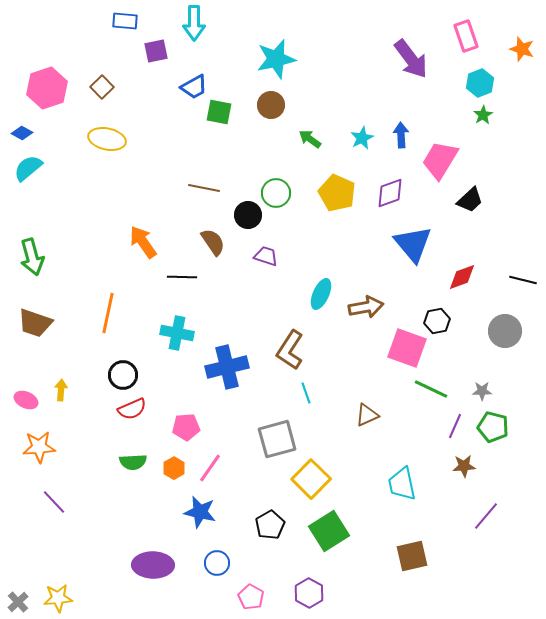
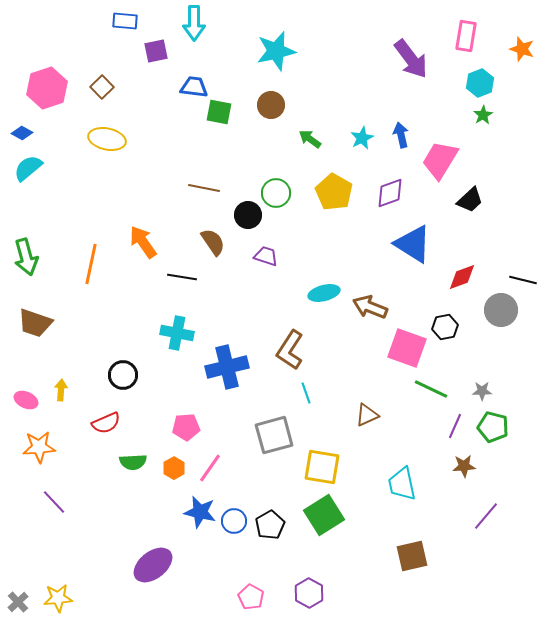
pink rectangle at (466, 36): rotated 28 degrees clockwise
cyan star at (276, 59): moved 8 px up
blue trapezoid at (194, 87): rotated 144 degrees counterclockwise
blue arrow at (401, 135): rotated 10 degrees counterclockwise
yellow pentagon at (337, 193): moved 3 px left, 1 px up; rotated 6 degrees clockwise
blue triangle at (413, 244): rotated 18 degrees counterclockwise
green arrow at (32, 257): moved 6 px left
black line at (182, 277): rotated 8 degrees clockwise
cyan ellipse at (321, 294): moved 3 px right, 1 px up; rotated 52 degrees clockwise
brown arrow at (366, 307): moved 4 px right; rotated 148 degrees counterclockwise
orange line at (108, 313): moved 17 px left, 49 px up
black hexagon at (437, 321): moved 8 px right, 6 px down
gray circle at (505, 331): moved 4 px left, 21 px up
red semicircle at (132, 409): moved 26 px left, 14 px down
gray square at (277, 439): moved 3 px left, 4 px up
yellow square at (311, 479): moved 11 px right, 12 px up; rotated 36 degrees counterclockwise
green square at (329, 531): moved 5 px left, 16 px up
blue circle at (217, 563): moved 17 px right, 42 px up
purple ellipse at (153, 565): rotated 39 degrees counterclockwise
